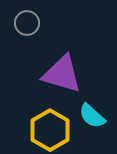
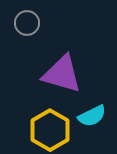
cyan semicircle: rotated 68 degrees counterclockwise
